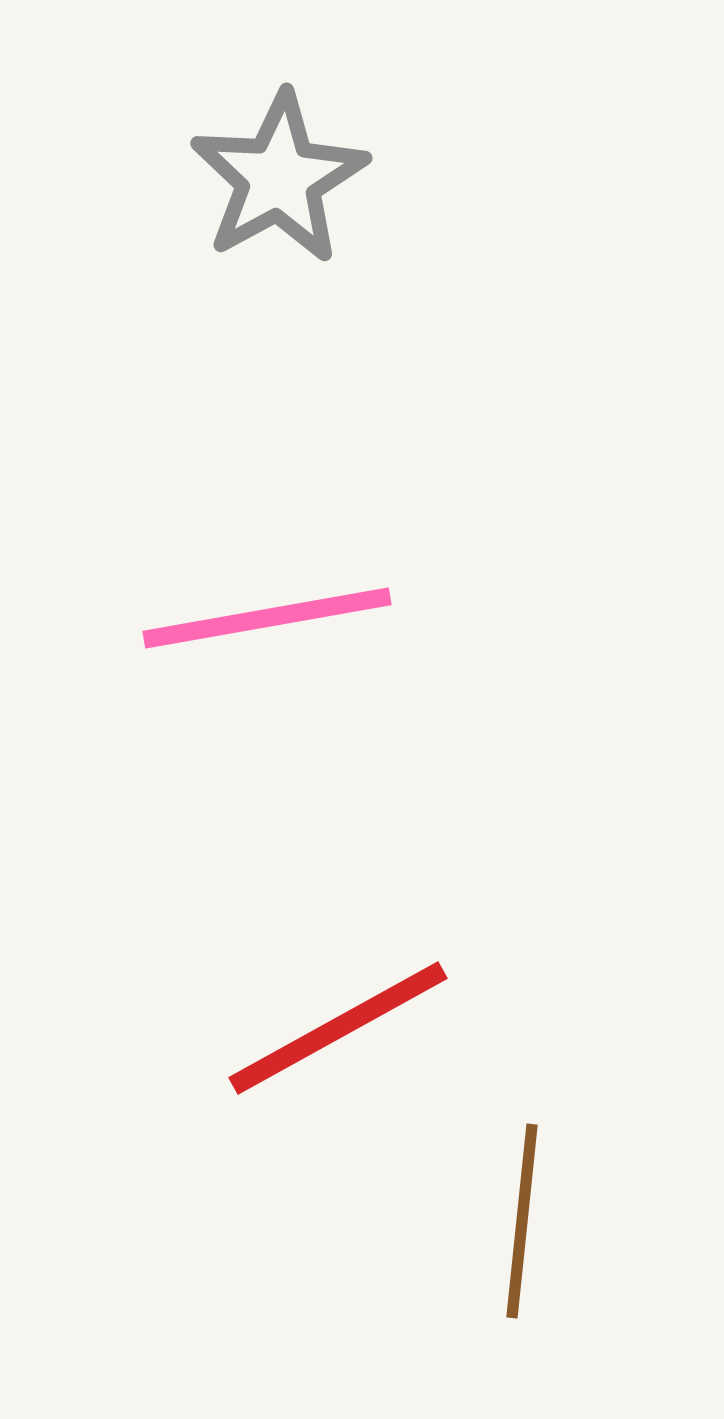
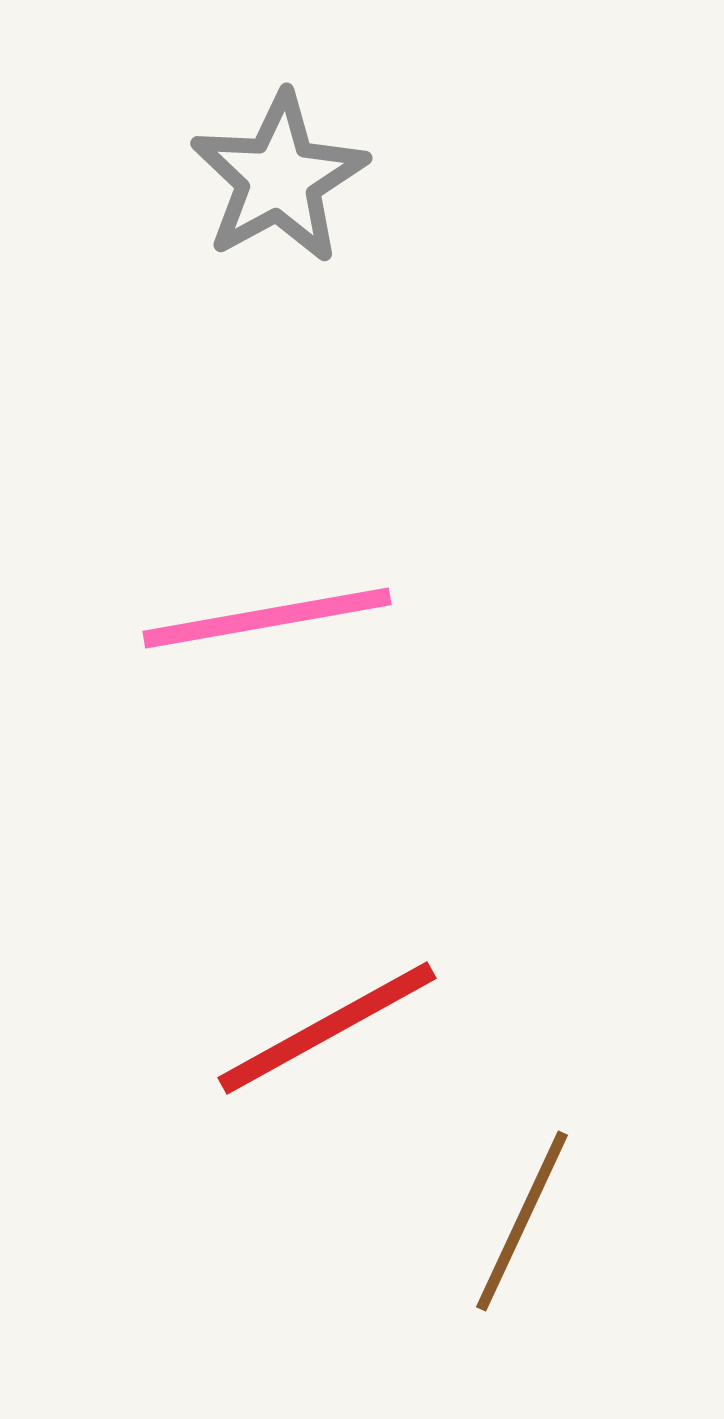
red line: moved 11 px left
brown line: rotated 19 degrees clockwise
